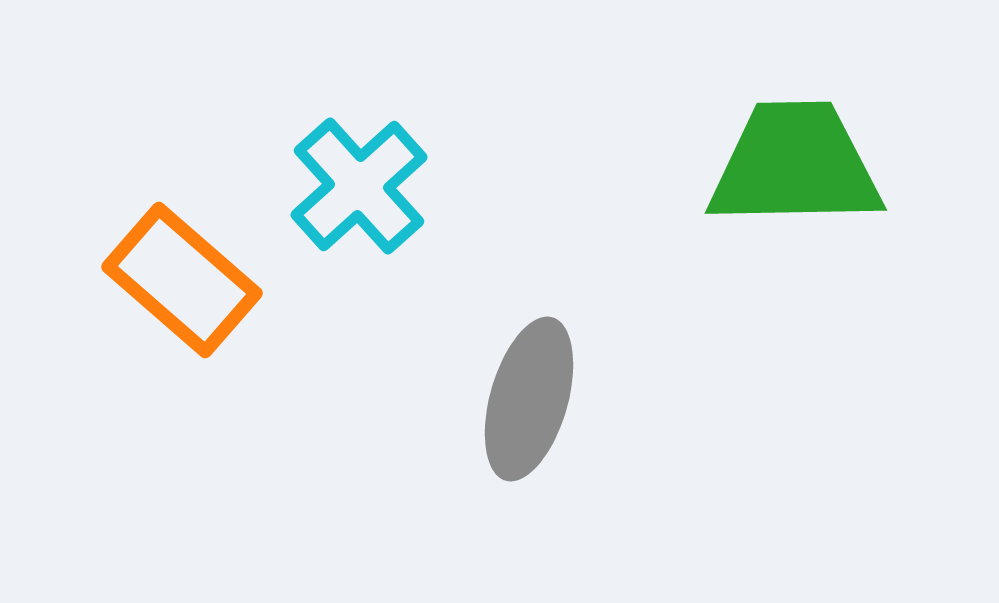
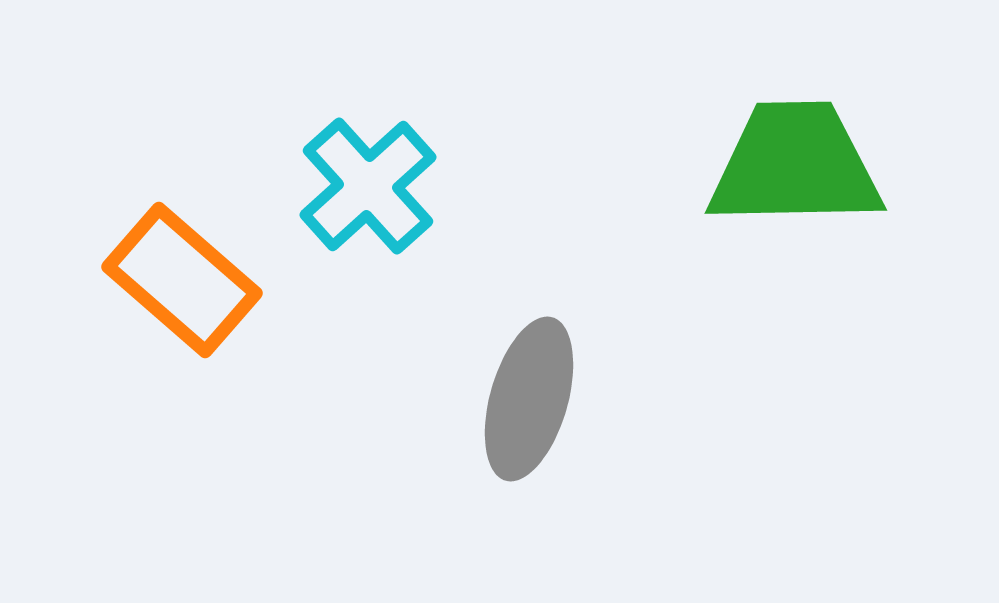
cyan cross: moved 9 px right
